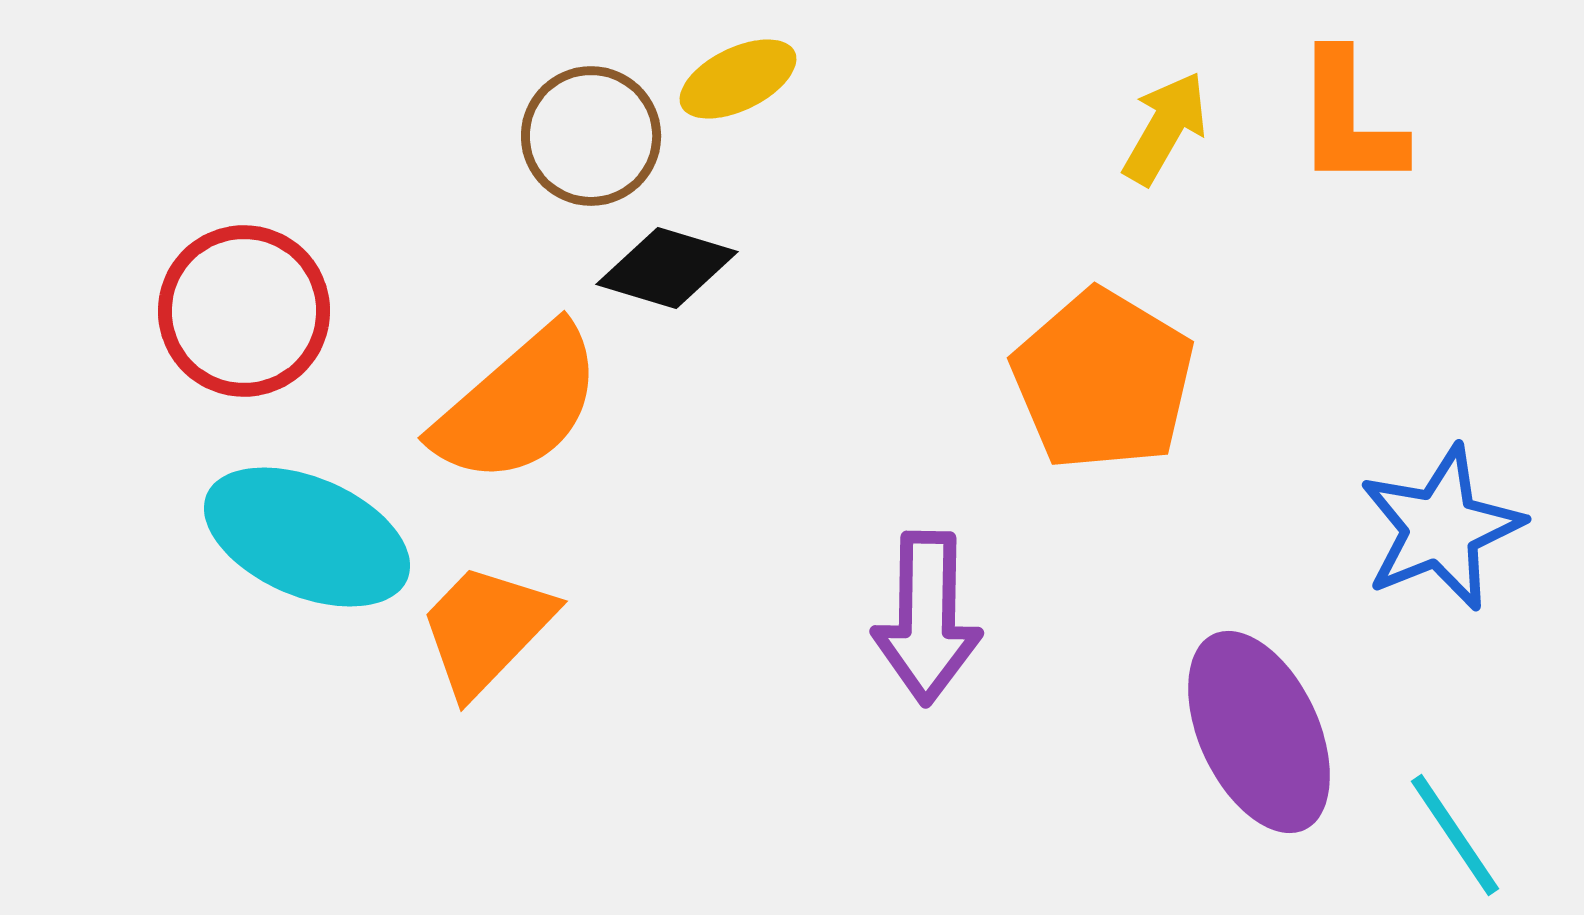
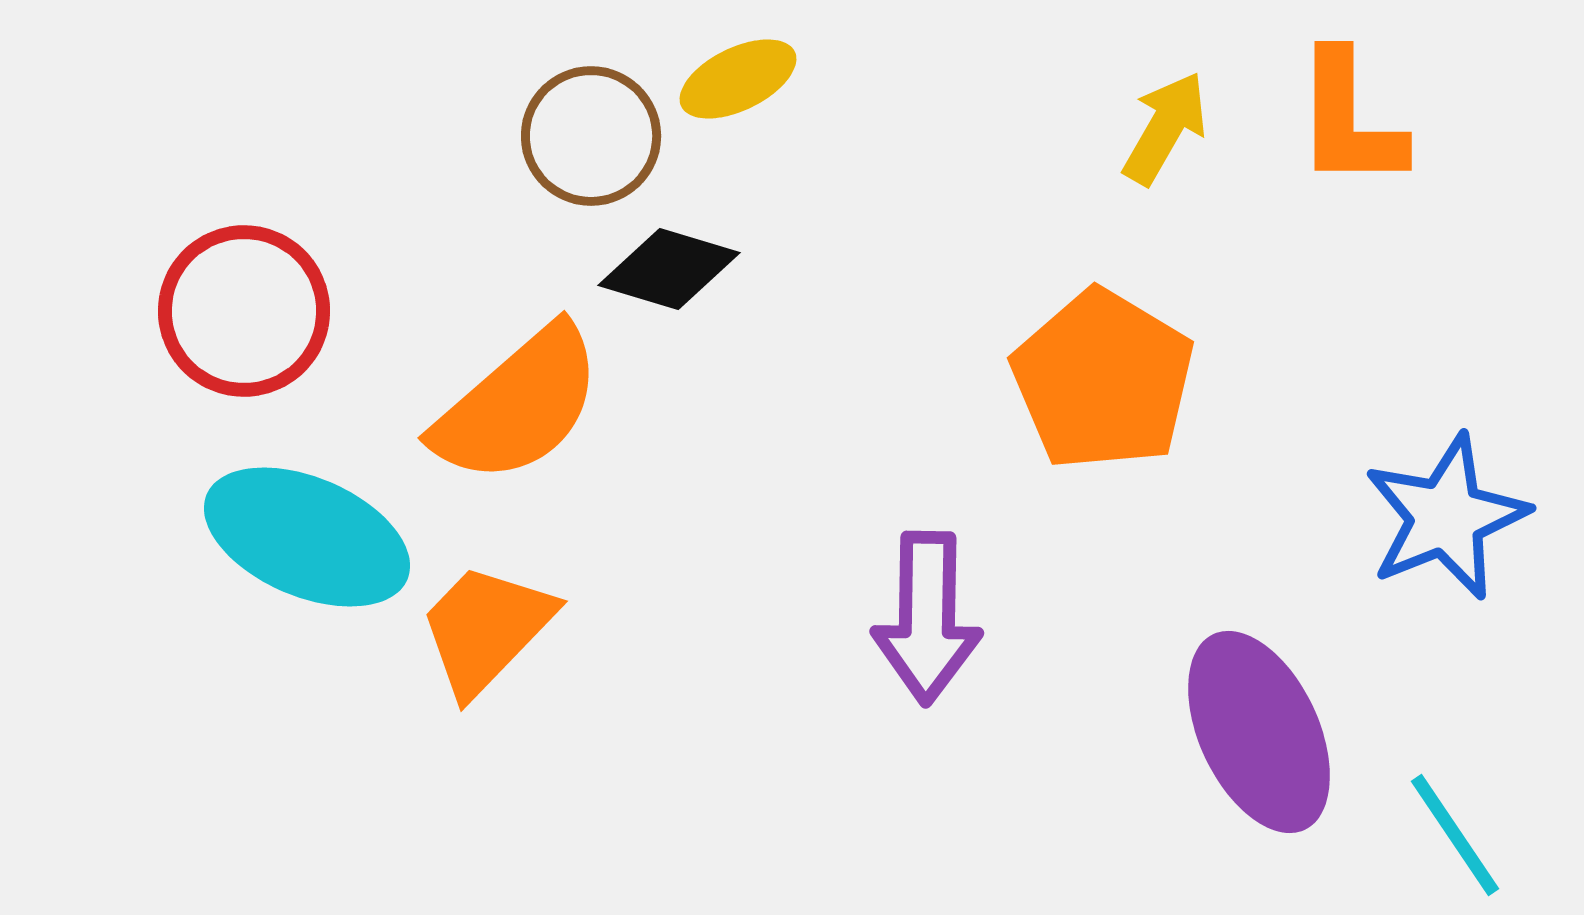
black diamond: moved 2 px right, 1 px down
blue star: moved 5 px right, 11 px up
